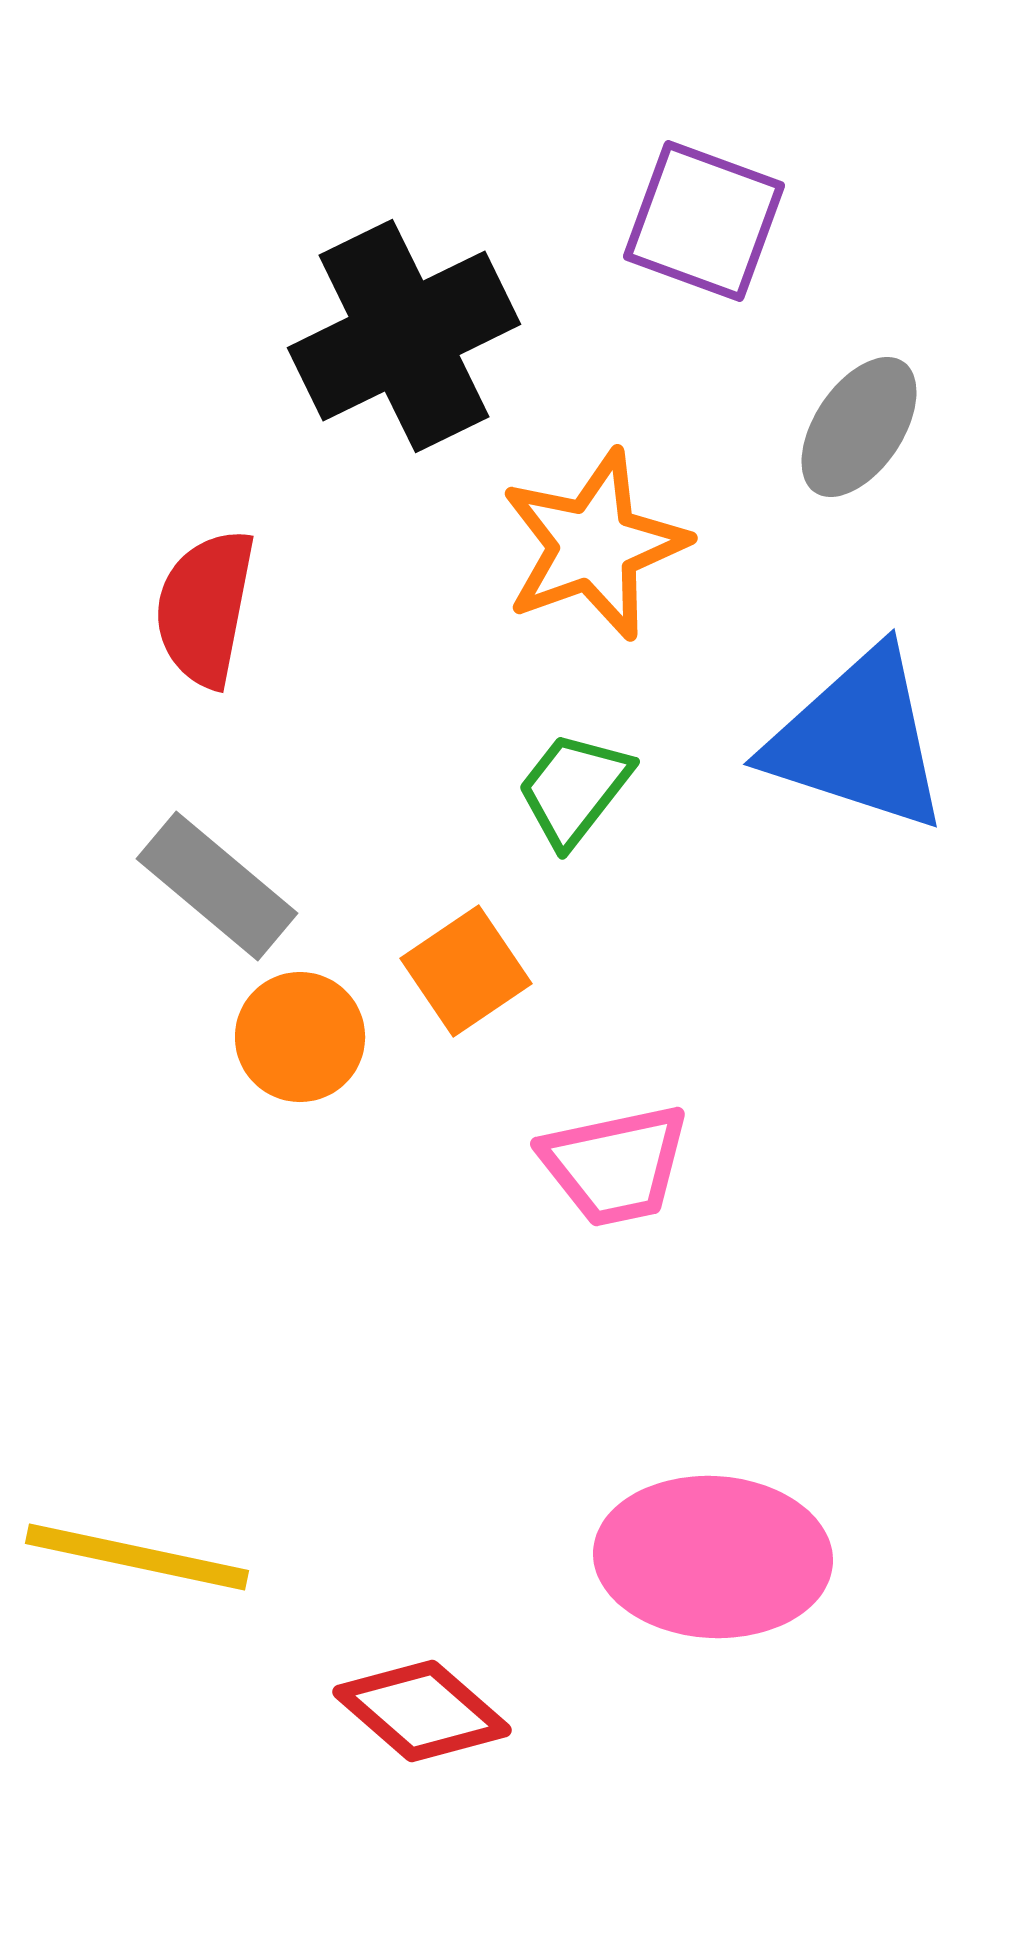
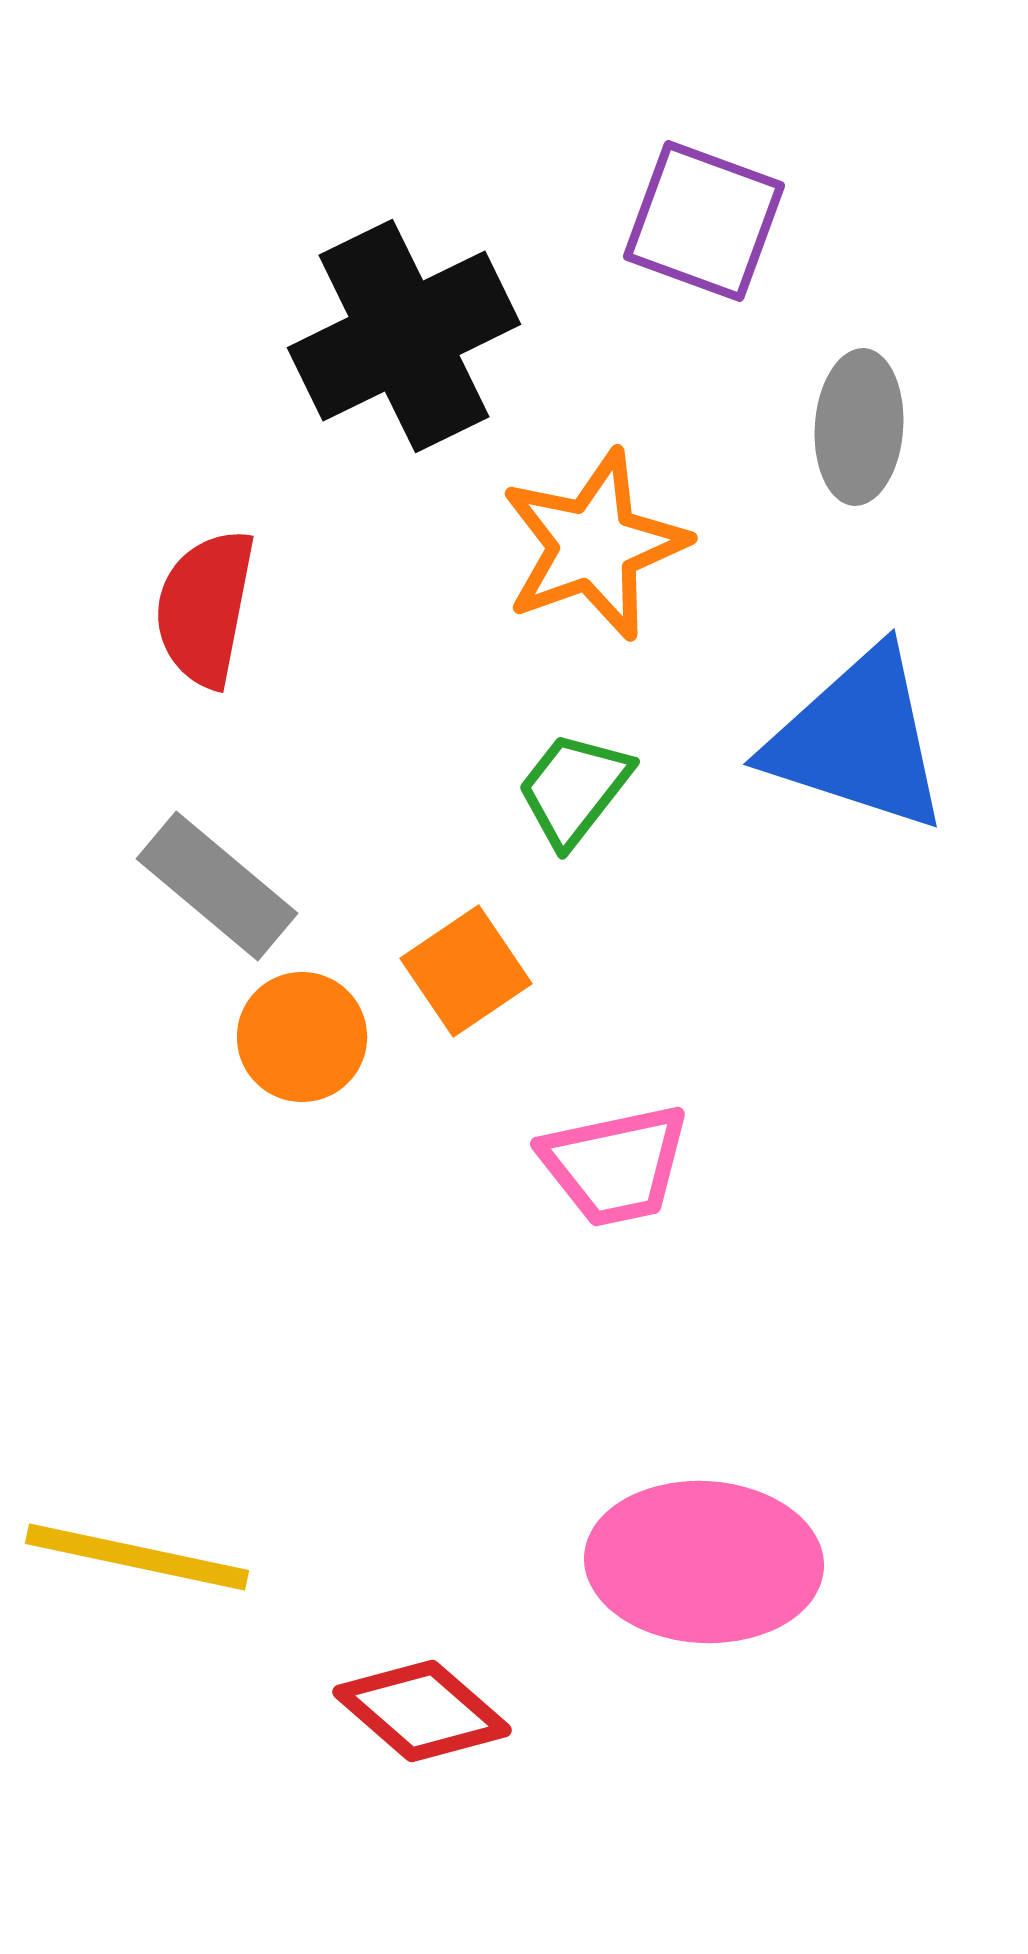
gray ellipse: rotated 30 degrees counterclockwise
orange circle: moved 2 px right
pink ellipse: moved 9 px left, 5 px down
